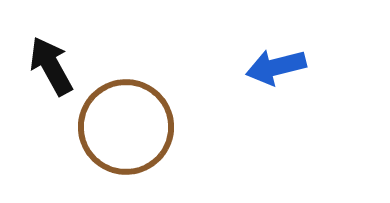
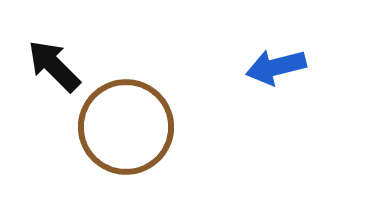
black arrow: moved 3 px right; rotated 16 degrees counterclockwise
